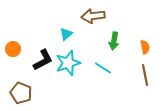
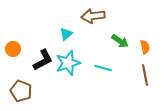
green arrow: moved 6 px right; rotated 66 degrees counterclockwise
cyan line: rotated 18 degrees counterclockwise
brown pentagon: moved 2 px up
